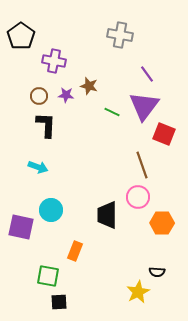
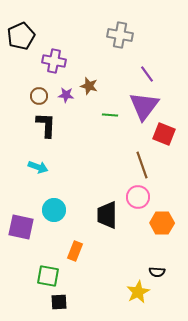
black pentagon: rotated 12 degrees clockwise
green line: moved 2 px left, 3 px down; rotated 21 degrees counterclockwise
cyan circle: moved 3 px right
